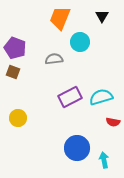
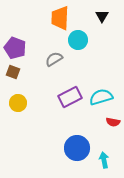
orange trapezoid: rotated 20 degrees counterclockwise
cyan circle: moved 2 px left, 2 px up
gray semicircle: rotated 24 degrees counterclockwise
yellow circle: moved 15 px up
